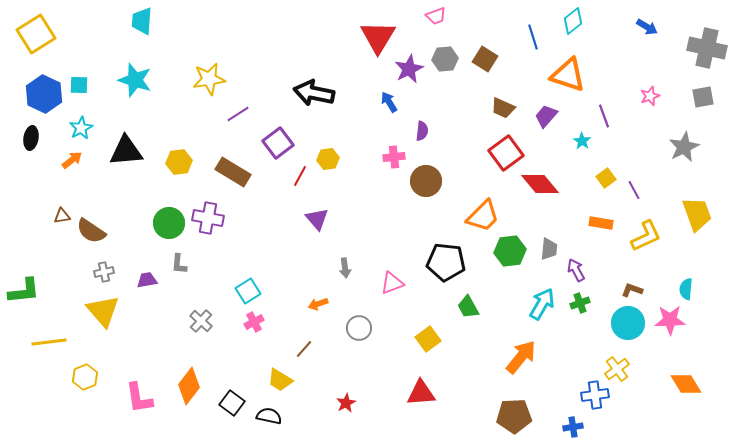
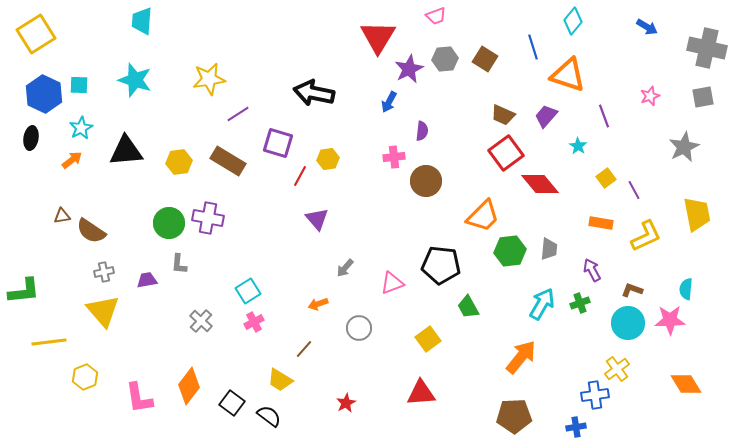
cyan diamond at (573, 21): rotated 12 degrees counterclockwise
blue line at (533, 37): moved 10 px down
blue arrow at (389, 102): rotated 120 degrees counterclockwise
brown trapezoid at (503, 108): moved 7 px down
cyan star at (582, 141): moved 4 px left, 5 px down
purple square at (278, 143): rotated 36 degrees counterclockwise
brown rectangle at (233, 172): moved 5 px left, 11 px up
yellow trapezoid at (697, 214): rotated 9 degrees clockwise
black pentagon at (446, 262): moved 5 px left, 3 px down
gray arrow at (345, 268): rotated 48 degrees clockwise
purple arrow at (576, 270): moved 16 px right
black semicircle at (269, 416): rotated 25 degrees clockwise
blue cross at (573, 427): moved 3 px right
